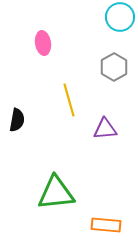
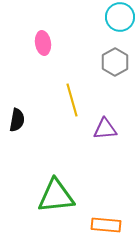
gray hexagon: moved 1 px right, 5 px up
yellow line: moved 3 px right
green triangle: moved 3 px down
